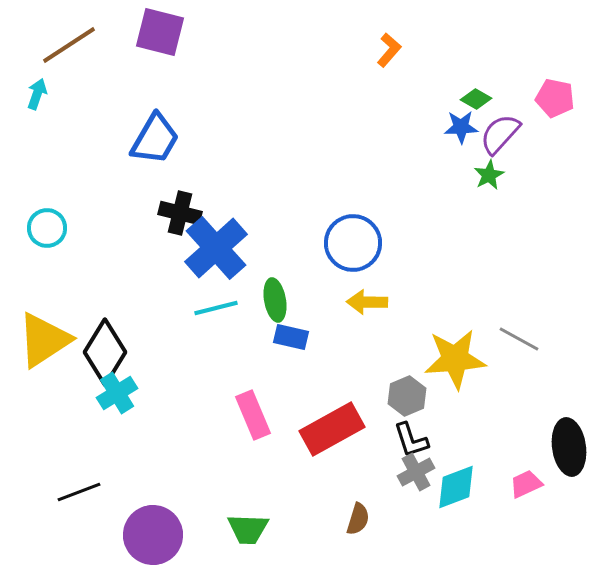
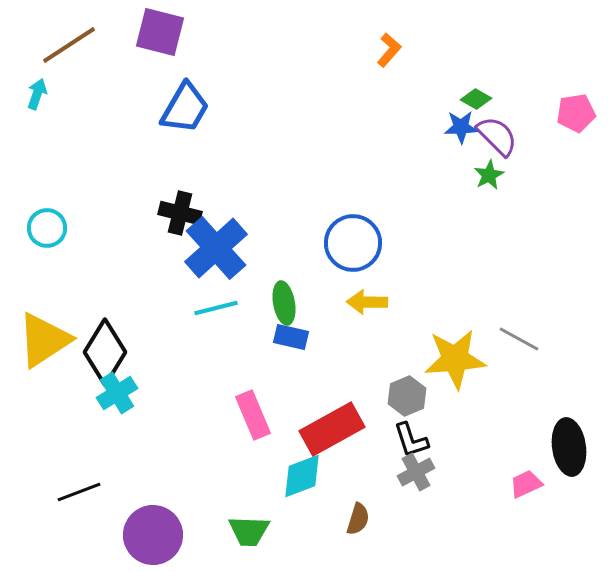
pink pentagon: moved 21 px right, 15 px down; rotated 21 degrees counterclockwise
purple semicircle: moved 3 px left, 2 px down; rotated 93 degrees clockwise
blue trapezoid: moved 30 px right, 31 px up
green ellipse: moved 9 px right, 3 px down
cyan diamond: moved 154 px left, 11 px up
green trapezoid: moved 1 px right, 2 px down
